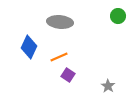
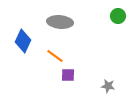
blue diamond: moved 6 px left, 6 px up
orange line: moved 4 px left, 1 px up; rotated 60 degrees clockwise
purple square: rotated 32 degrees counterclockwise
gray star: rotated 24 degrees counterclockwise
